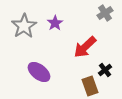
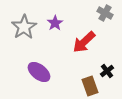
gray cross: rotated 28 degrees counterclockwise
gray star: moved 1 px down
red arrow: moved 1 px left, 5 px up
black cross: moved 2 px right, 1 px down
